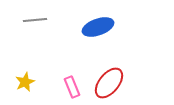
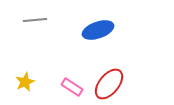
blue ellipse: moved 3 px down
red ellipse: moved 1 px down
pink rectangle: rotated 35 degrees counterclockwise
